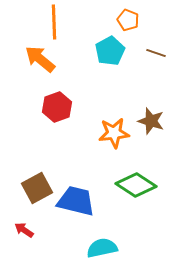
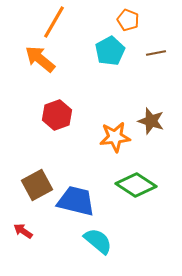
orange line: rotated 32 degrees clockwise
brown line: rotated 30 degrees counterclockwise
red hexagon: moved 8 px down
orange star: moved 1 px right, 4 px down
brown square: moved 3 px up
red arrow: moved 1 px left, 1 px down
cyan semicircle: moved 4 px left, 7 px up; rotated 52 degrees clockwise
